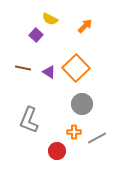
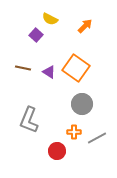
orange square: rotated 12 degrees counterclockwise
